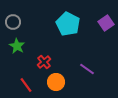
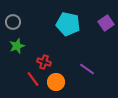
cyan pentagon: rotated 15 degrees counterclockwise
green star: rotated 21 degrees clockwise
red cross: rotated 32 degrees counterclockwise
red line: moved 7 px right, 6 px up
